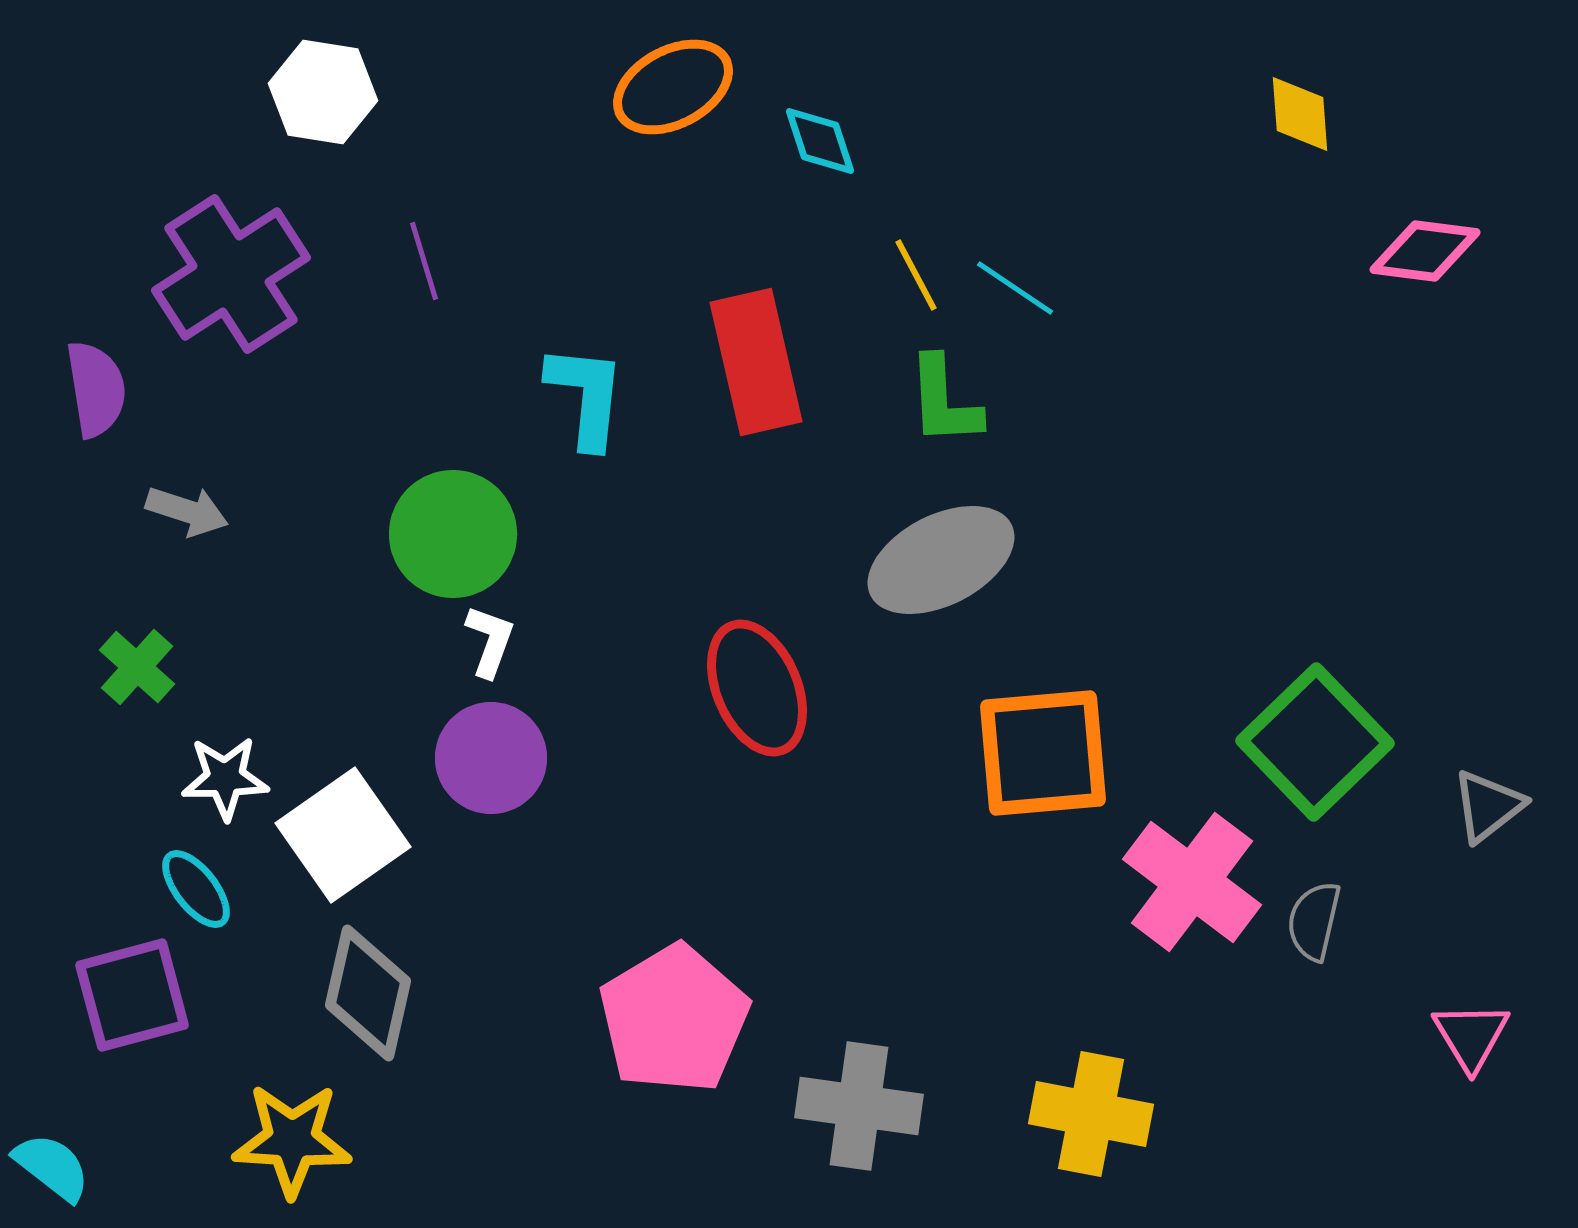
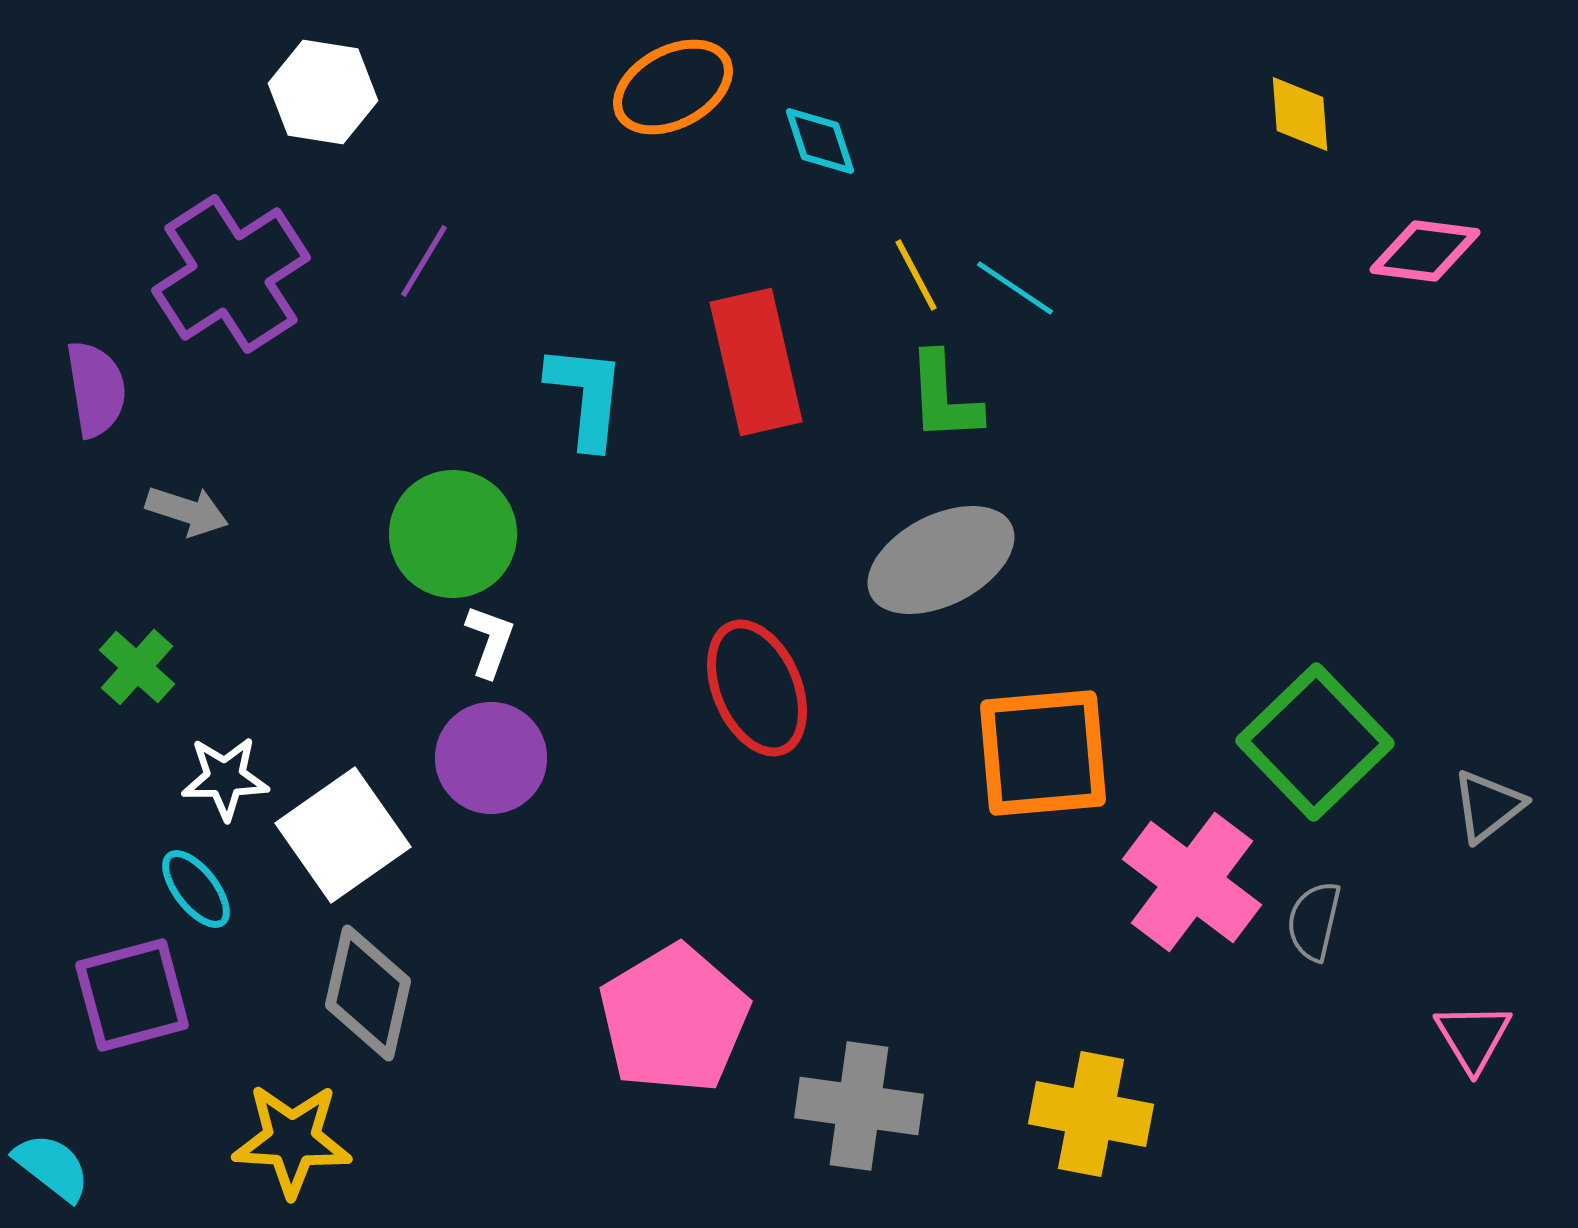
purple line: rotated 48 degrees clockwise
green L-shape: moved 4 px up
pink triangle: moved 2 px right, 1 px down
